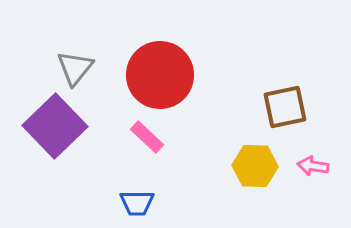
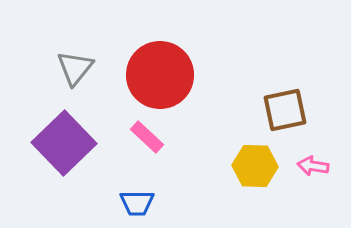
brown square: moved 3 px down
purple square: moved 9 px right, 17 px down
